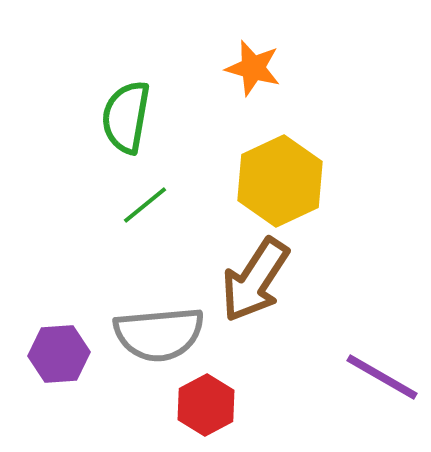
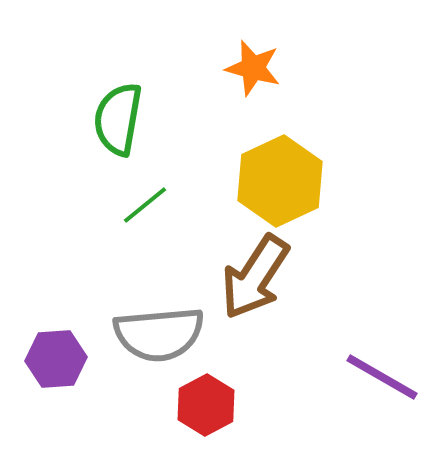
green semicircle: moved 8 px left, 2 px down
brown arrow: moved 3 px up
purple hexagon: moved 3 px left, 5 px down
